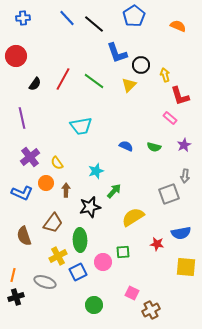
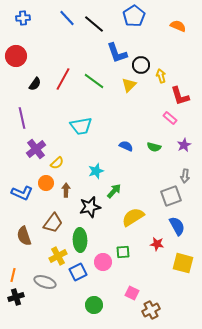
yellow arrow at (165, 75): moved 4 px left, 1 px down
purple cross at (30, 157): moved 6 px right, 8 px up
yellow semicircle at (57, 163): rotated 96 degrees counterclockwise
gray square at (169, 194): moved 2 px right, 2 px down
blue semicircle at (181, 233): moved 4 px left, 7 px up; rotated 108 degrees counterclockwise
yellow square at (186, 267): moved 3 px left, 4 px up; rotated 10 degrees clockwise
